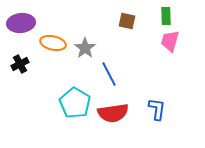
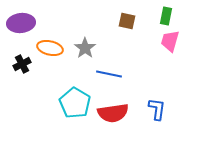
green rectangle: rotated 12 degrees clockwise
orange ellipse: moved 3 px left, 5 px down
black cross: moved 2 px right
blue line: rotated 50 degrees counterclockwise
